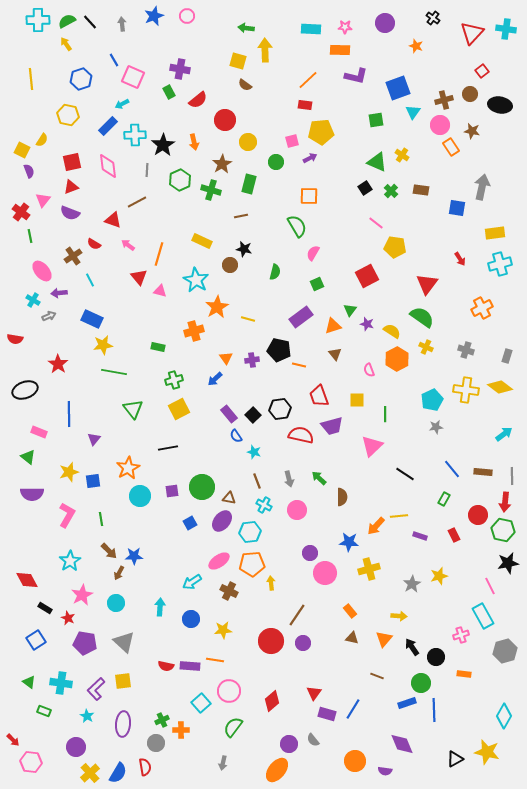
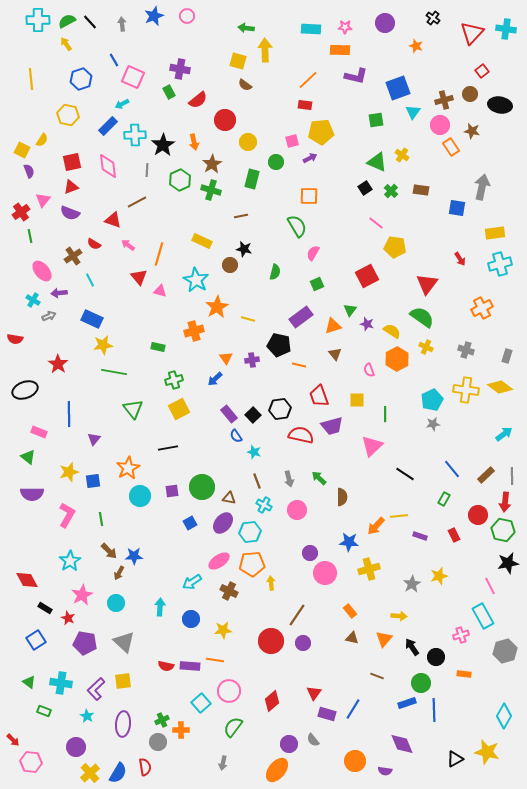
brown star at (222, 164): moved 10 px left
green rectangle at (249, 184): moved 3 px right, 5 px up
red cross at (21, 212): rotated 18 degrees clockwise
black pentagon at (279, 350): moved 5 px up
gray star at (436, 427): moved 3 px left, 3 px up
brown rectangle at (483, 472): moved 3 px right, 3 px down; rotated 48 degrees counterclockwise
purple ellipse at (222, 521): moved 1 px right, 2 px down
gray circle at (156, 743): moved 2 px right, 1 px up
